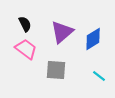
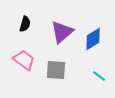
black semicircle: rotated 42 degrees clockwise
pink trapezoid: moved 2 px left, 11 px down
